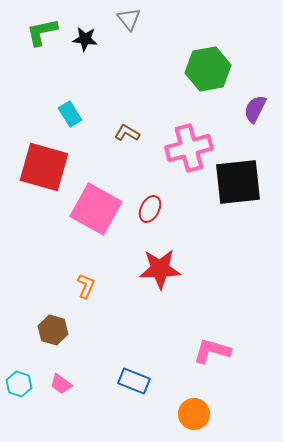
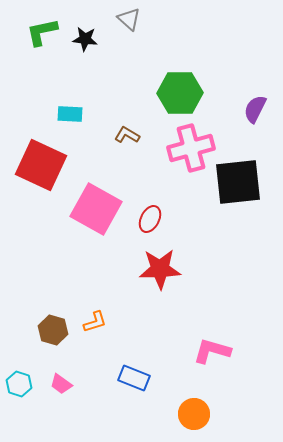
gray triangle: rotated 10 degrees counterclockwise
green hexagon: moved 28 px left, 24 px down; rotated 9 degrees clockwise
cyan rectangle: rotated 55 degrees counterclockwise
brown L-shape: moved 2 px down
pink cross: moved 2 px right
red square: moved 3 px left, 2 px up; rotated 9 degrees clockwise
red ellipse: moved 10 px down
orange L-shape: moved 9 px right, 36 px down; rotated 50 degrees clockwise
blue rectangle: moved 3 px up
